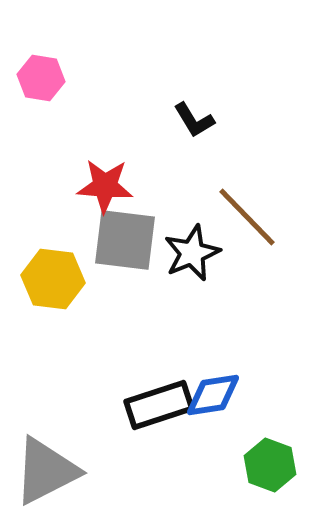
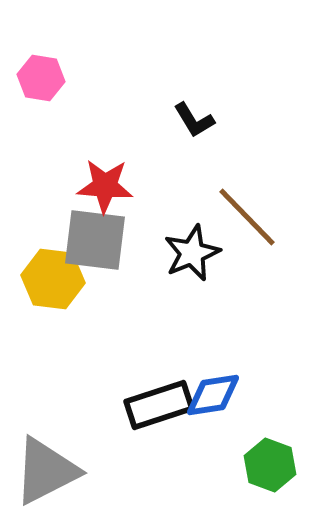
gray square: moved 30 px left
